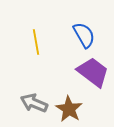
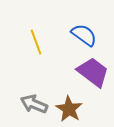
blue semicircle: rotated 24 degrees counterclockwise
yellow line: rotated 10 degrees counterclockwise
gray arrow: moved 1 px down
